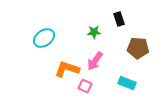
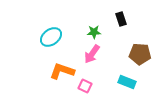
black rectangle: moved 2 px right
cyan ellipse: moved 7 px right, 1 px up
brown pentagon: moved 2 px right, 6 px down
pink arrow: moved 3 px left, 7 px up
orange L-shape: moved 5 px left, 2 px down
cyan rectangle: moved 1 px up
